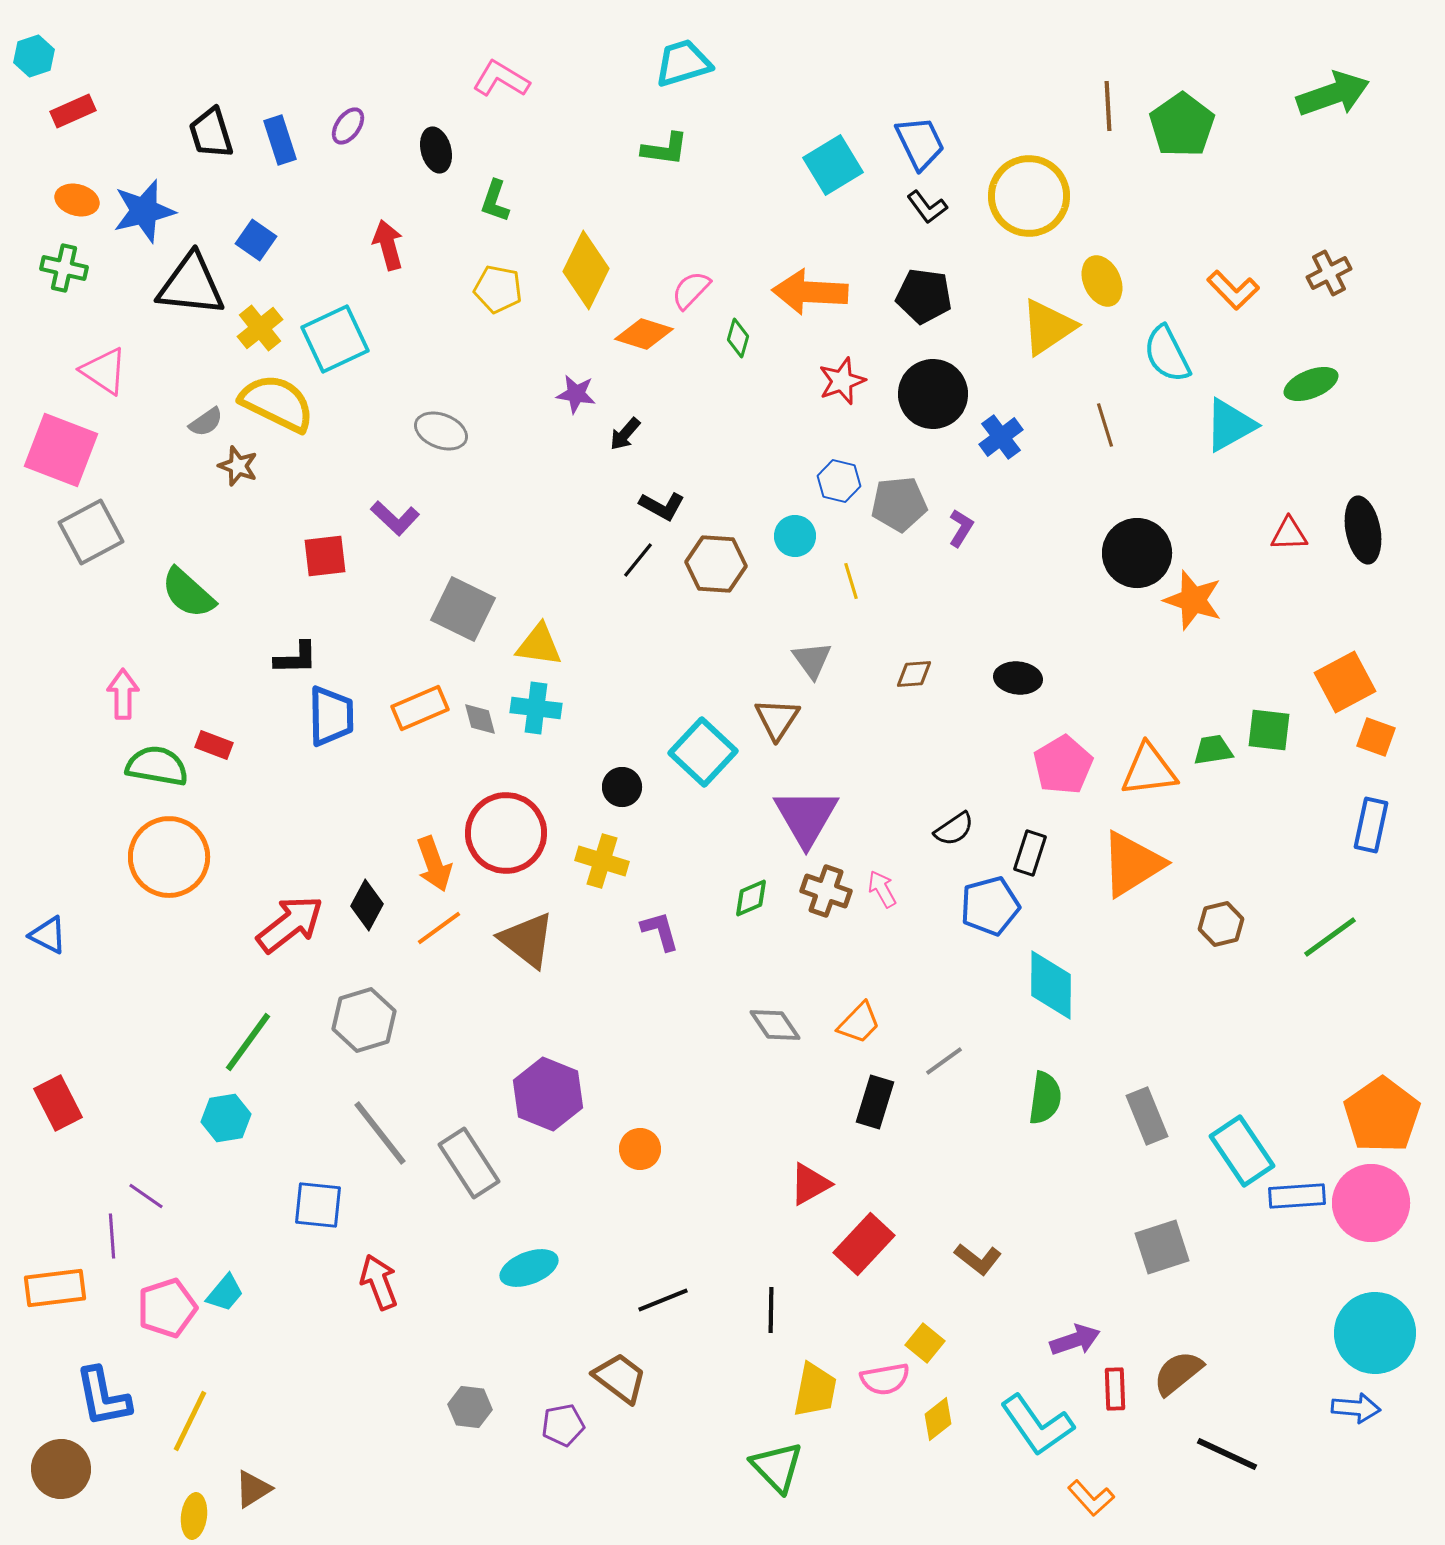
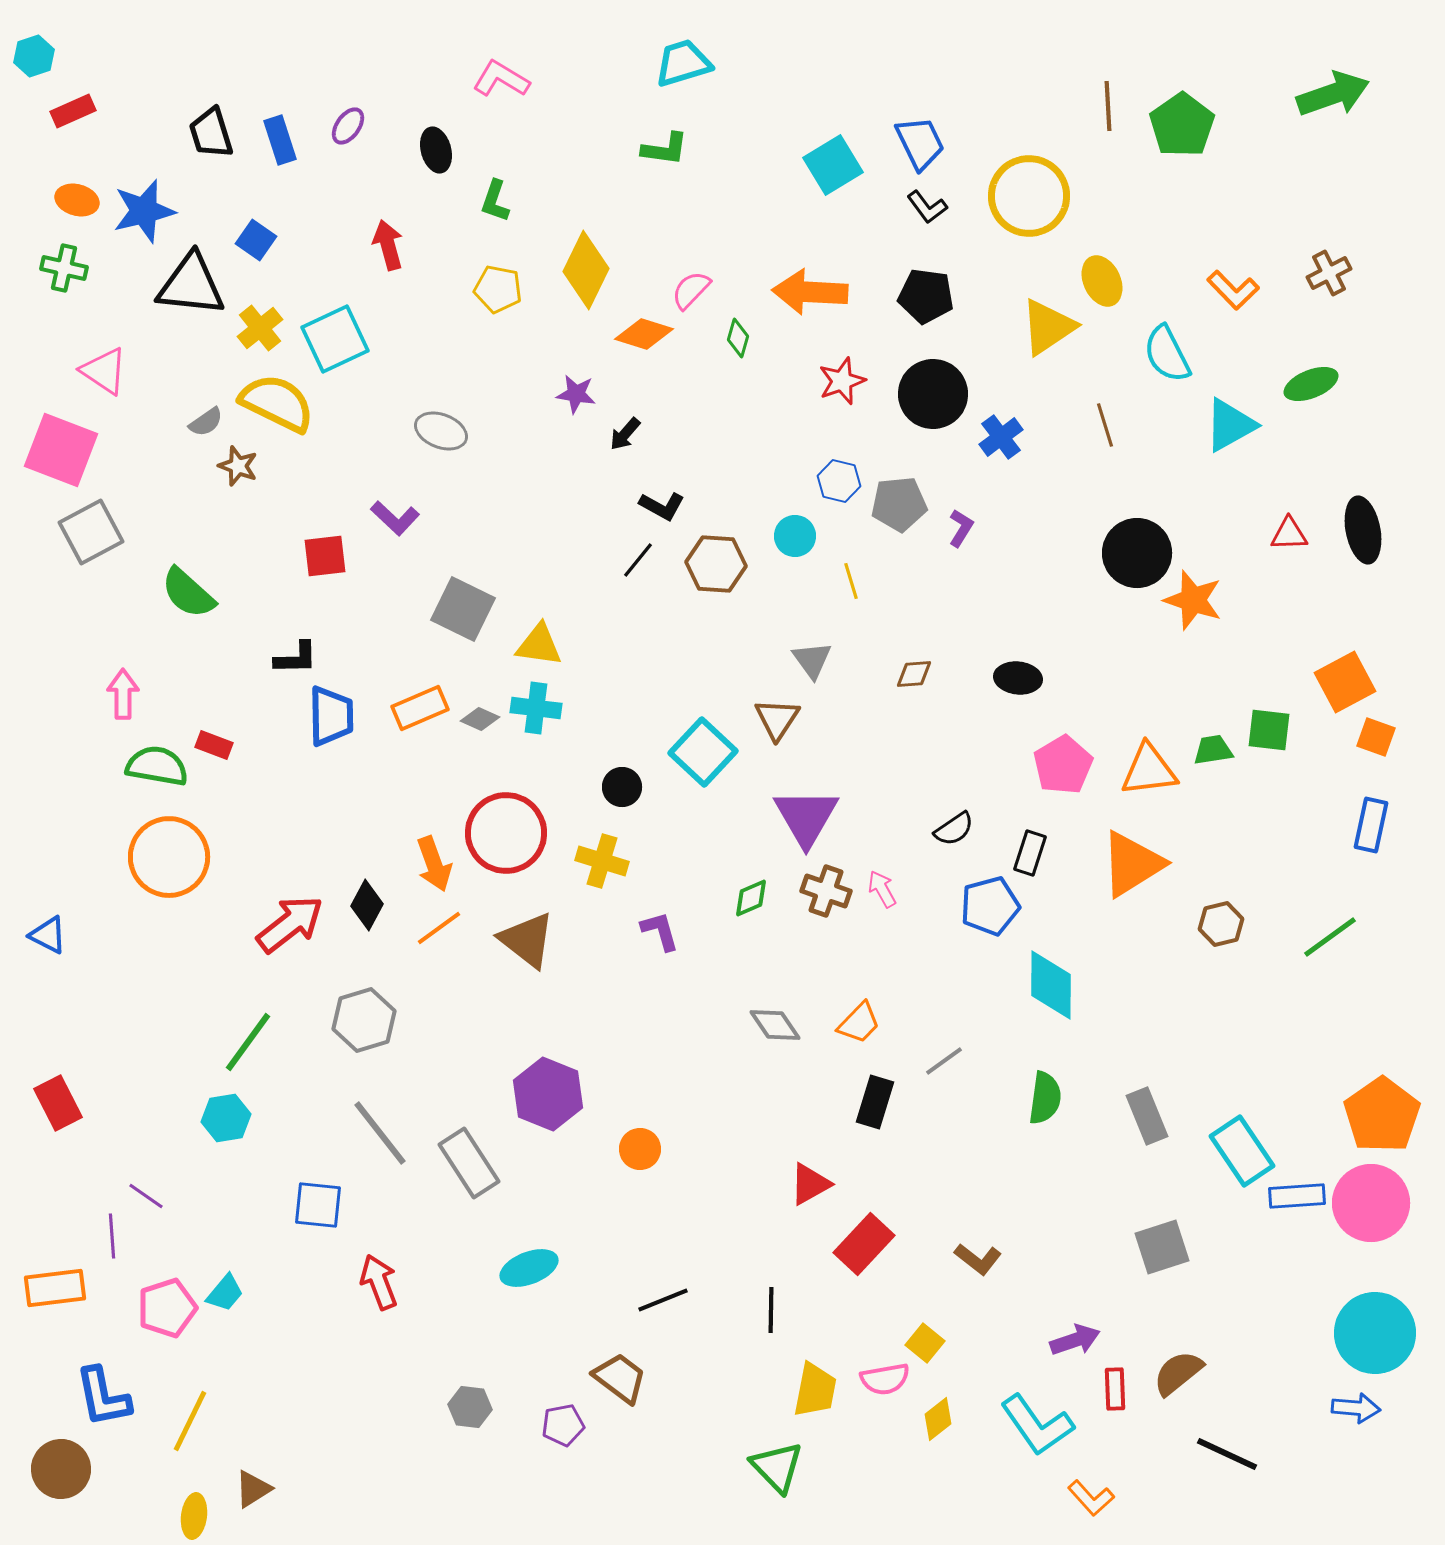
black pentagon at (924, 296): moved 2 px right
gray diamond at (480, 719): rotated 51 degrees counterclockwise
